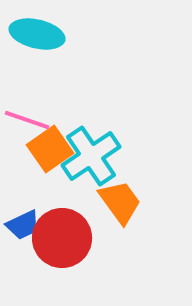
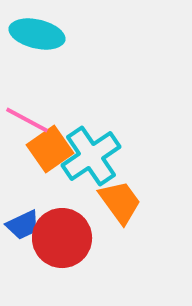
pink line: rotated 9 degrees clockwise
